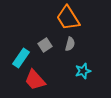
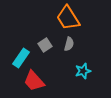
gray semicircle: moved 1 px left
red trapezoid: moved 1 px left, 1 px down
